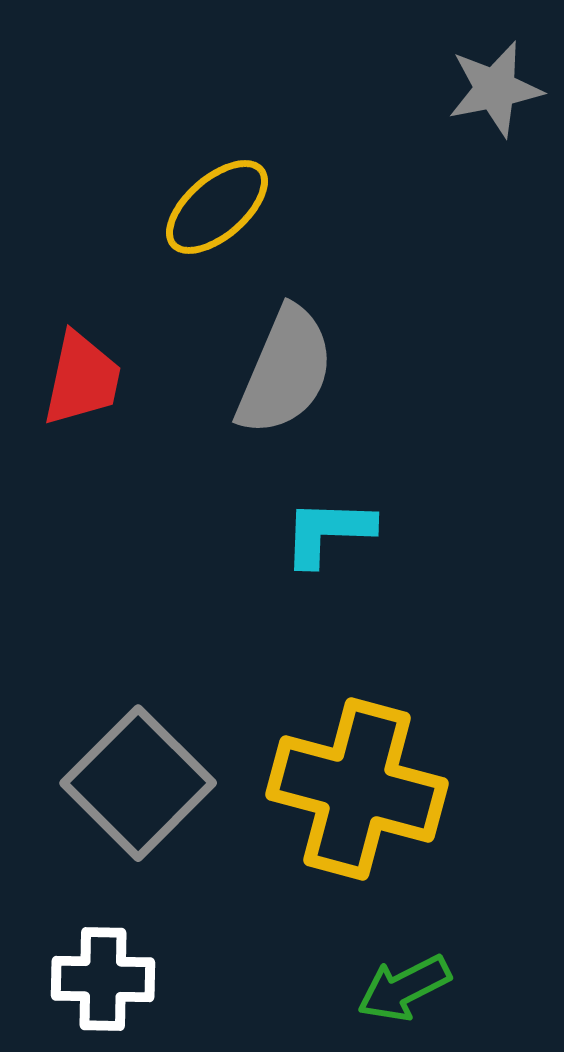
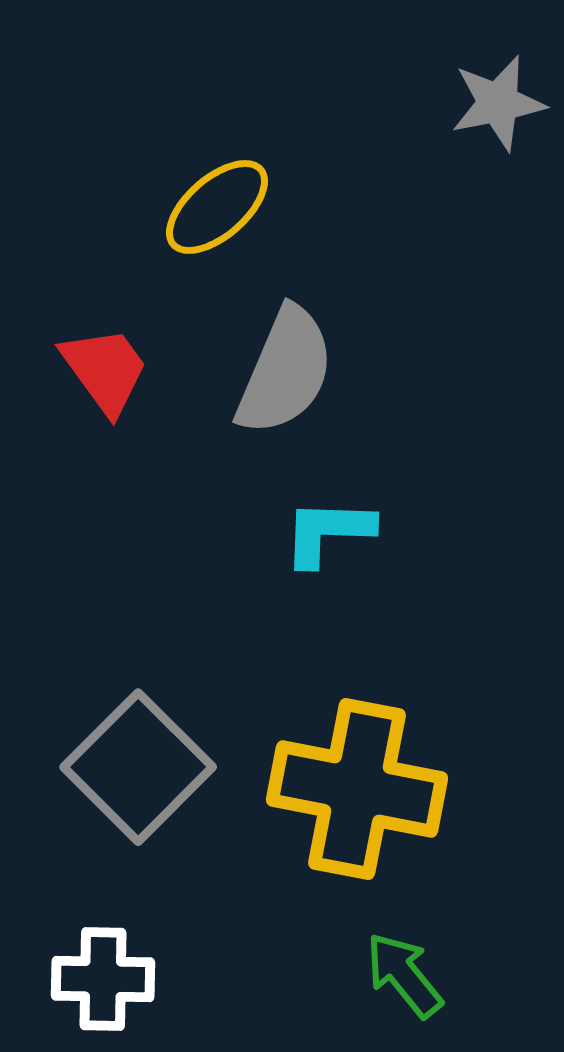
gray star: moved 3 px right, 14 px down
red trapezoid: moved 23 px right, 9 px up; rotated 48 degrees counterclockwise
gray square: moved 16 px up
yellow cross: rotated 4 degrees counterclockwise
green arrow: moved 13 px up; rotated 78 degrees clockwise
